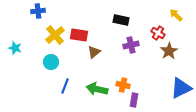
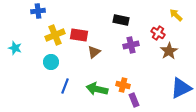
yellow cross: rotated 18 degrees clockwise
purple rectangle: rotated 32 degrees counterclockwise
